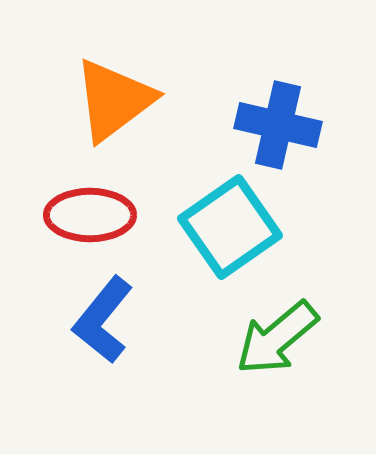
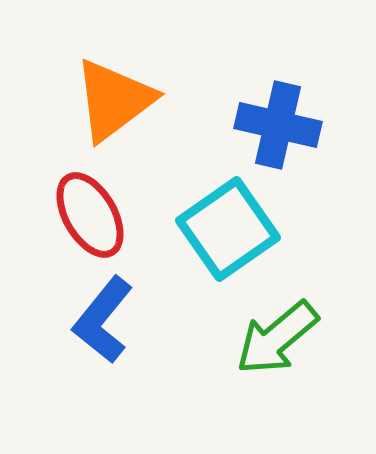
red ellipse: rotated 60 degrees clockwise
cyan square: moved 2 px left, 2 px down
